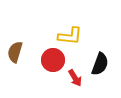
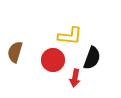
black semicircle: moved 8 px left, 6 px up
red arrow: rotated 42 degrees clockwise
